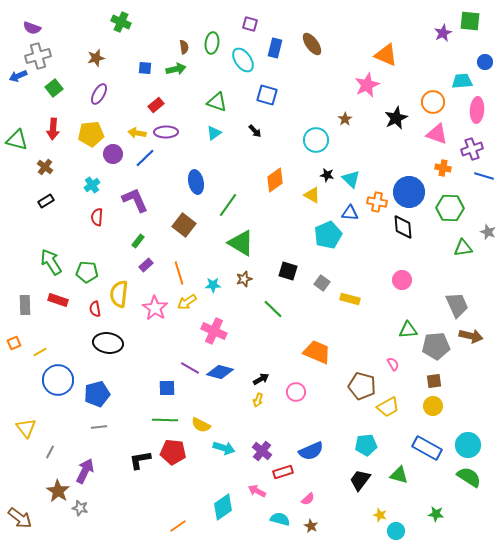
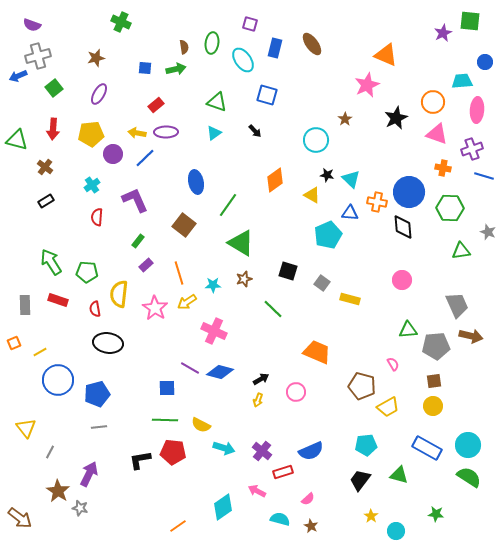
purple semicircle at (32, 28): moved 3 px up
green triangle at (463, 248): moved 2 px left, 3 px down
purple arrow at (85, 471): moved 4 px right, 3 px down
yellow star at (380, 515): moved 9 px left, 1 px down; rotated 16 degrees clockwise
